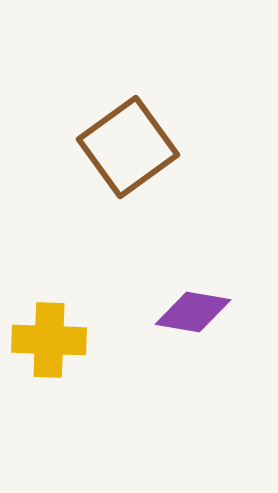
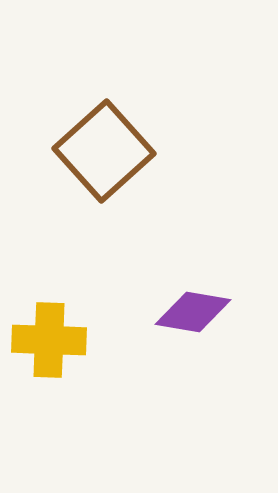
brown square: moved 24 px left, 4 px down; rotated 6 degrees counterclockwise
